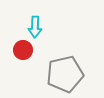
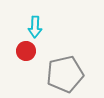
red circle: moved 3 px right, 1 px down
